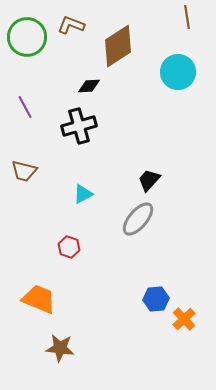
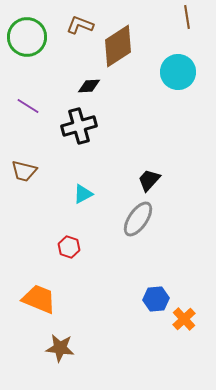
brown L-shape: moved 9 px right
purple line: moved 3 px right, 1 px up; rotated 30 degrees counterclockwise
gray ellipse: rotated 6 degrees counterclockwise
